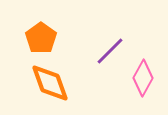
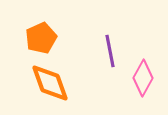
orange pentagon: rotated 12 degrees clockwise
purple line: rotated 56 degrees counterclockwise
